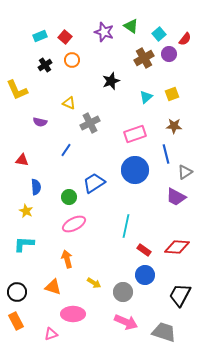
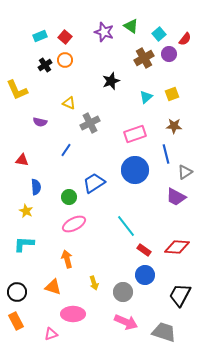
orange circle at (72, 60): moved 7 px left
cyan line at (126, 226): rotated 50 degrees counterclockwise
yellow arrow at (94, 283): rotated 40 degrees clockwise
